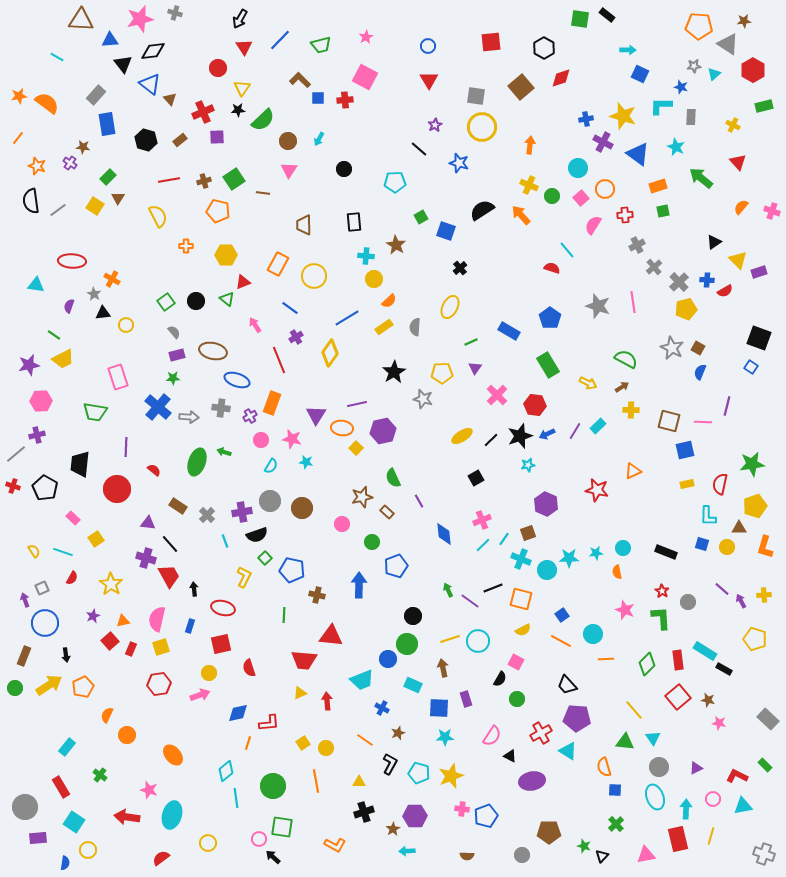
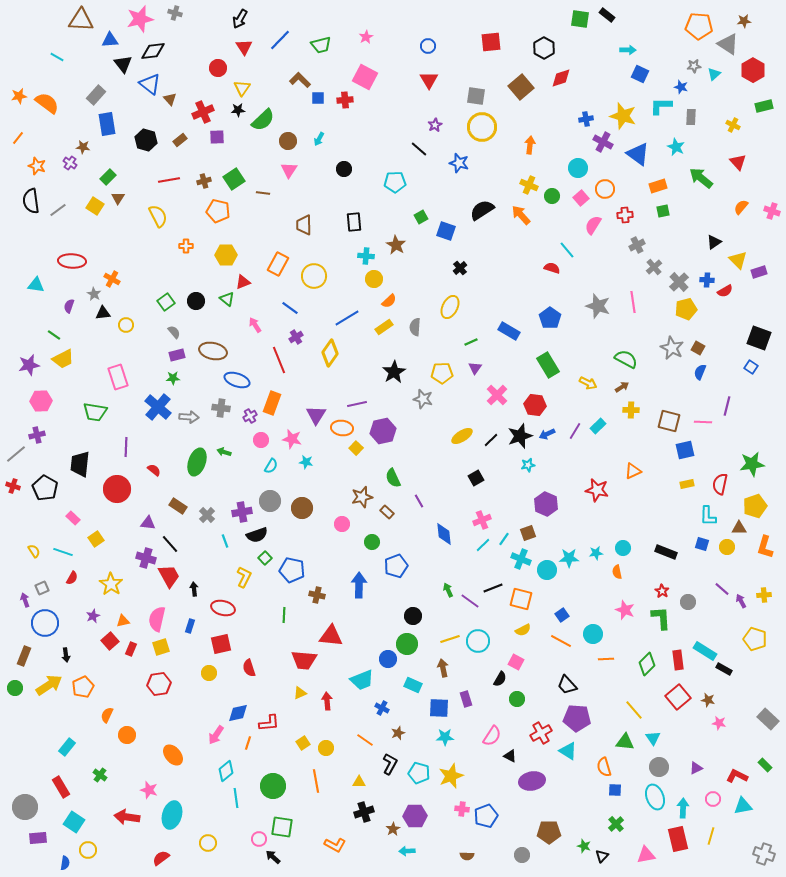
pink arrow at (200, 695): moved 16 px right, 40 px down; rotated 144 degrees clockwise
cyan arrow at (686, 809): moved 3 px left, 1 px up
